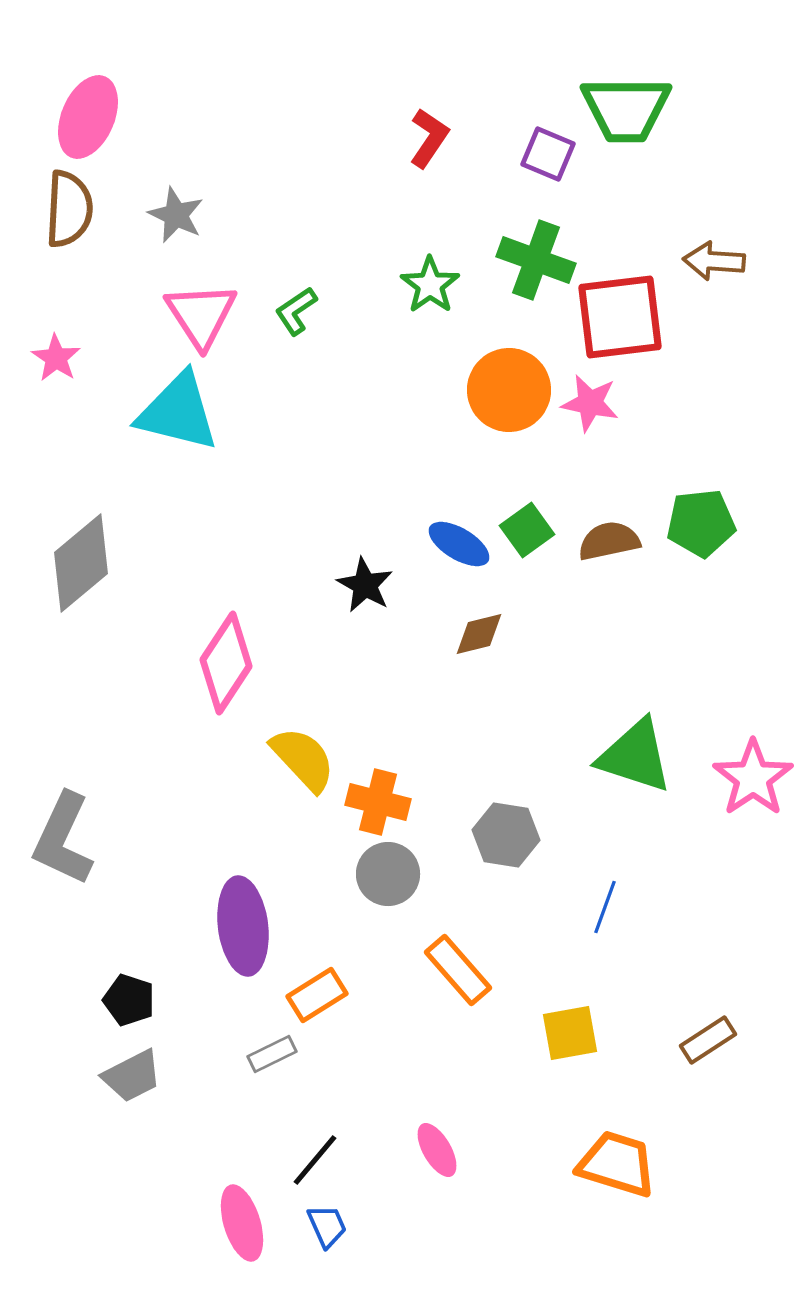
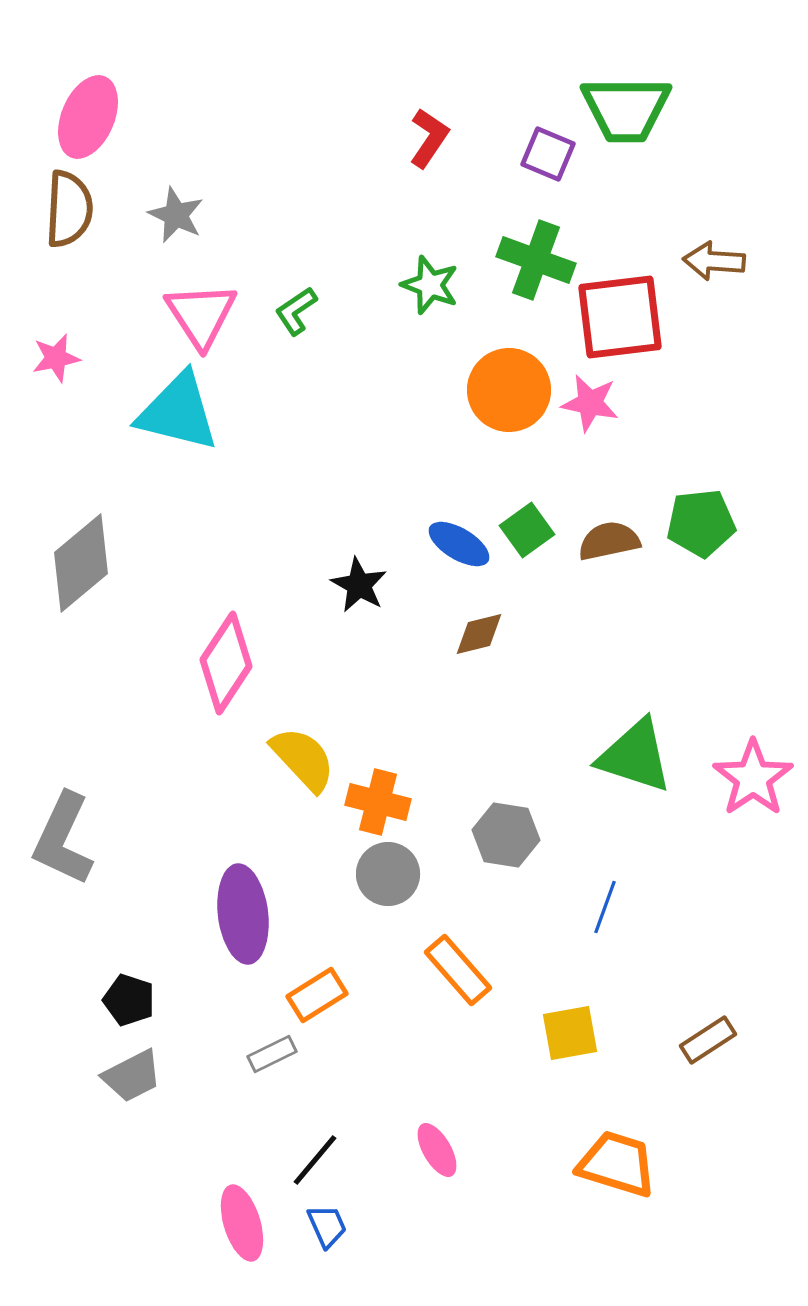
green star at (430, 285): rotated 16 degrees counterclockwise
pink star at (56, 358): rotated 27 degrees clockwise
black star at (365, 585): moved 6 px left
purple ellipse at (243, 926): moved 12 px up
